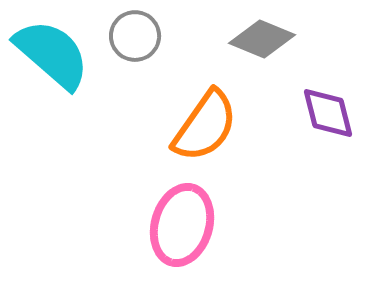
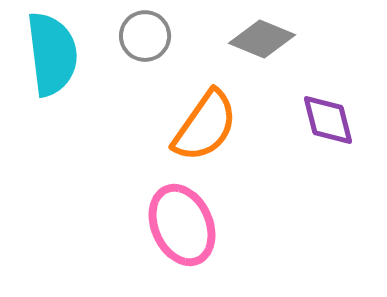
gray circle: moved 10 px right
cyan semicircle: rotated 42 degrees clockwise
purple diamond: moved 7 px down
pink ellipse: rotated 40 degrees counterclockwise
